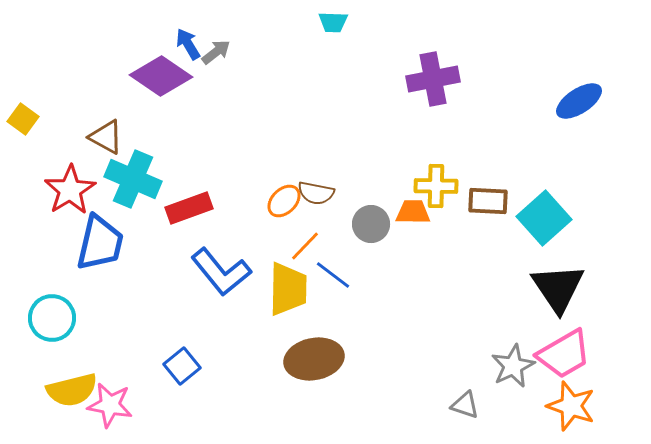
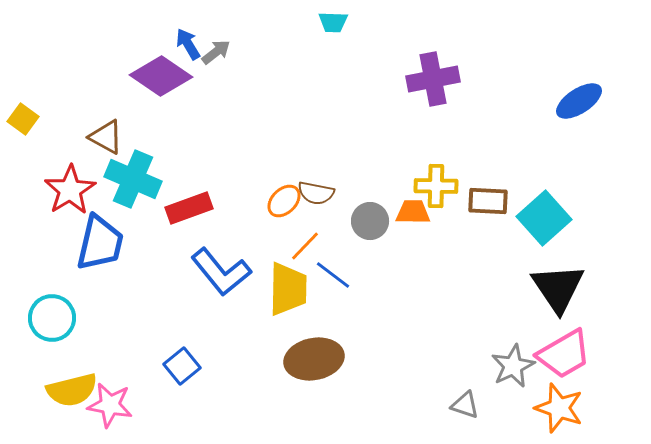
gray circle: moved 1 px left, 3 px up
orange star: moved 12 px left, 2 px down
